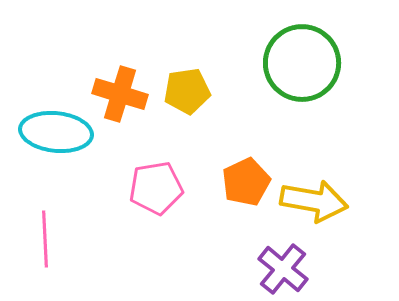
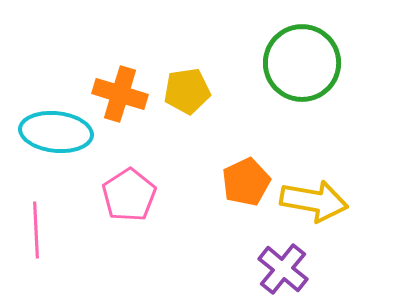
pink pentagon: moved 27 px left, 7 px down; rotated 24 degrees counterclockwise
pink line: moved 9 px left, 9 px up
